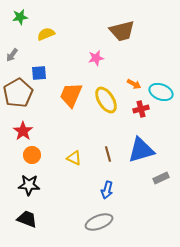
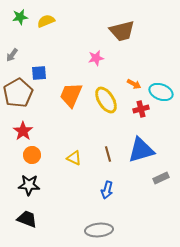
yellow semicircle: moved 13 px up
gray ellipse: moved 8 px down; rotated 16 degrees clockwise
